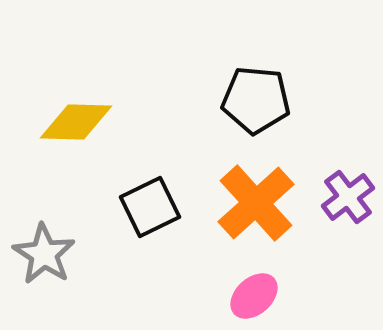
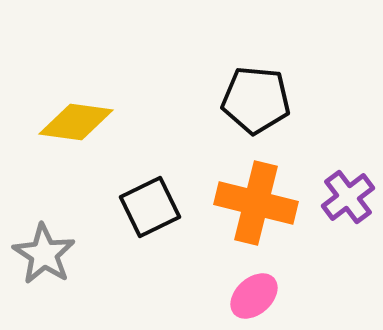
yellow diamond: rotated 6 degrees clockwise
orange cross: rotated 34 degrees counterclockwise
